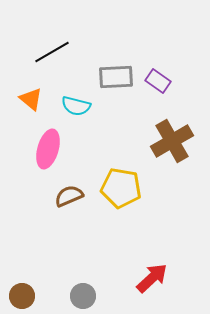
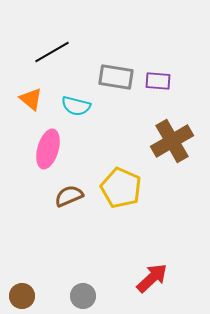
gray rectangle: rotated 12 degrees clockwise
purple rectangle: rotated 30 degrees counterclockwise
yellow pentagon: rotated 15 degrees clockwise
